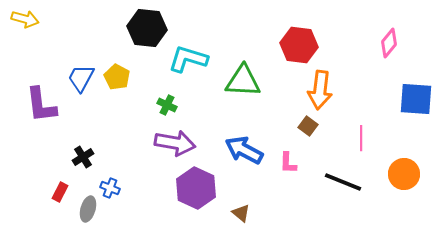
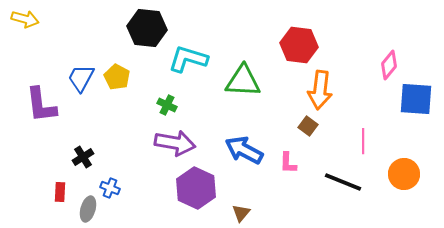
pink diamond: moved 22 px down
pink line: moved 2 px right, 3 px down
red rectangle: rotated 24 degrees counterclockwise
brown triangle: rotated 30 degrees clockwise
